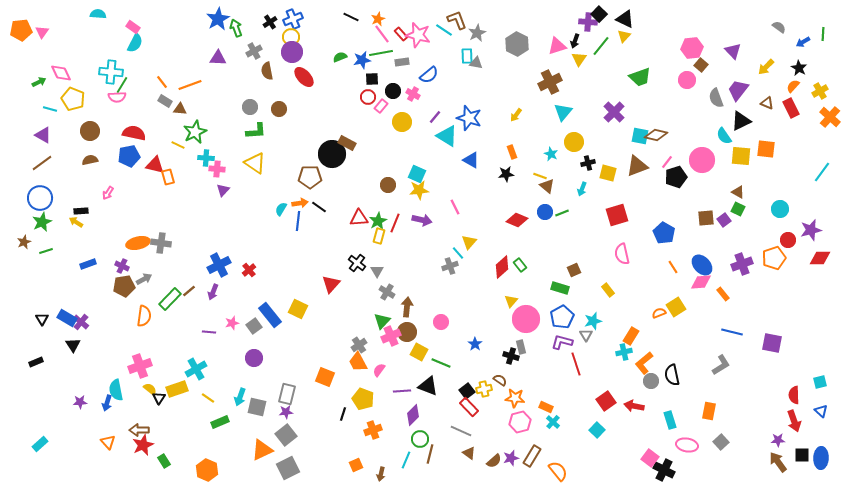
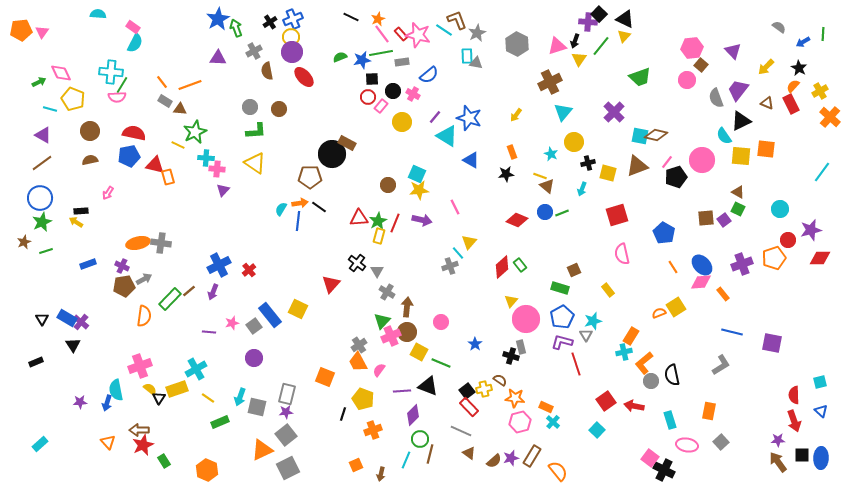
red rectangle at (791, 108): moved 4 px up
